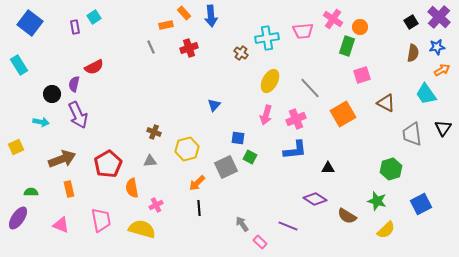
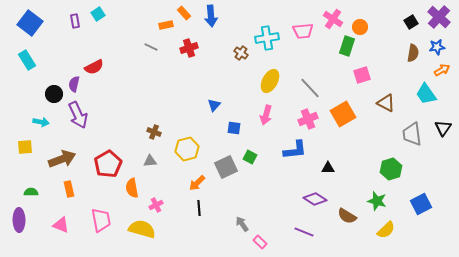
cyan square at (94, 17): moved 4 px right, 3 px up
purple rectangle at (75, 27): moved 6 px up
gray line at (151, 47): rotated 40 degrees counterclockwise
cyan rectangle at (19, 65): moved 8 px right, 5 px up
black circle at (52, 94): moved 2 px right
pink cross at (296, 119): moved 12 px right
blue square at (238, 138): moved 4 px left, 10 px up
yellow square at (16, 147): moved 9 px right; rotated 21 degrees clockwise
purple ellipse at (18, 218): moved 1 px right, 2 px down; rotated 35 degrees counterclockwise
purple line at (288, 226): moved 16 px right, 6 px down
